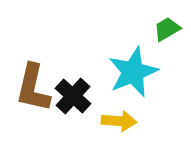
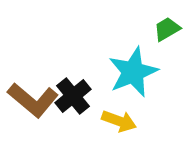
brown L-shape: moved 12 px down; rotated 63 degrees counterclockwise
black cross: rotated 9 degrees clockwise
yellow arrow: rotated 16 degrees clockwise
